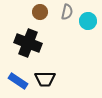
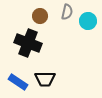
brown circle: moved 4 px down
blue rectangle: moved 1 px down
